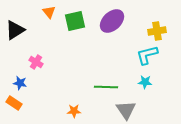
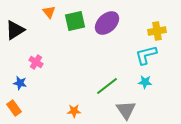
purple ellipse: moved 5 px left, 2 px down
cyan L-shape: moved 1 px left
green line: moved 1 px right, 1 px up; rotated 40 degrees counterclockwise
orange rectangle: moved 5 px down; rotated 21 degrees clockwise
